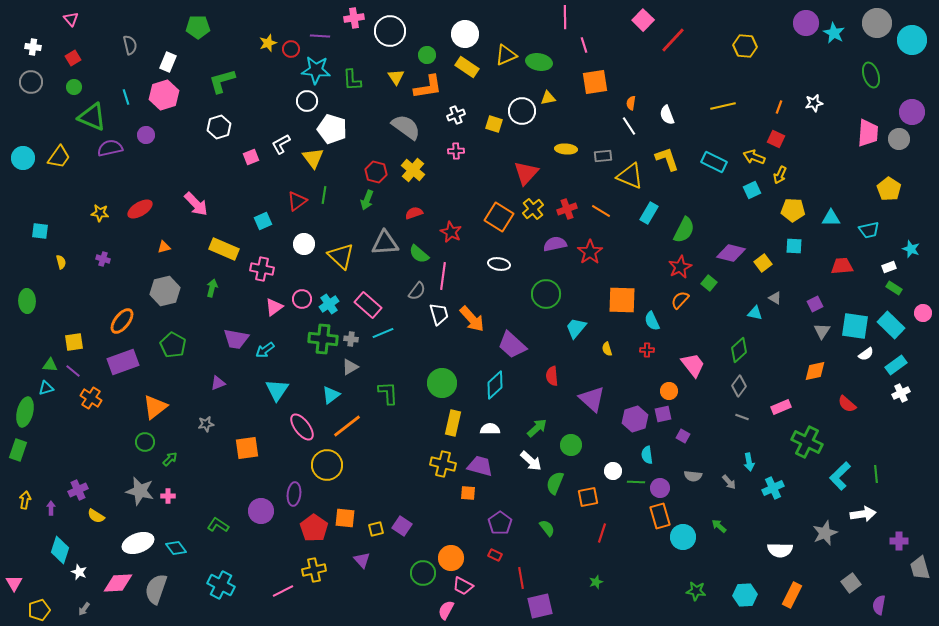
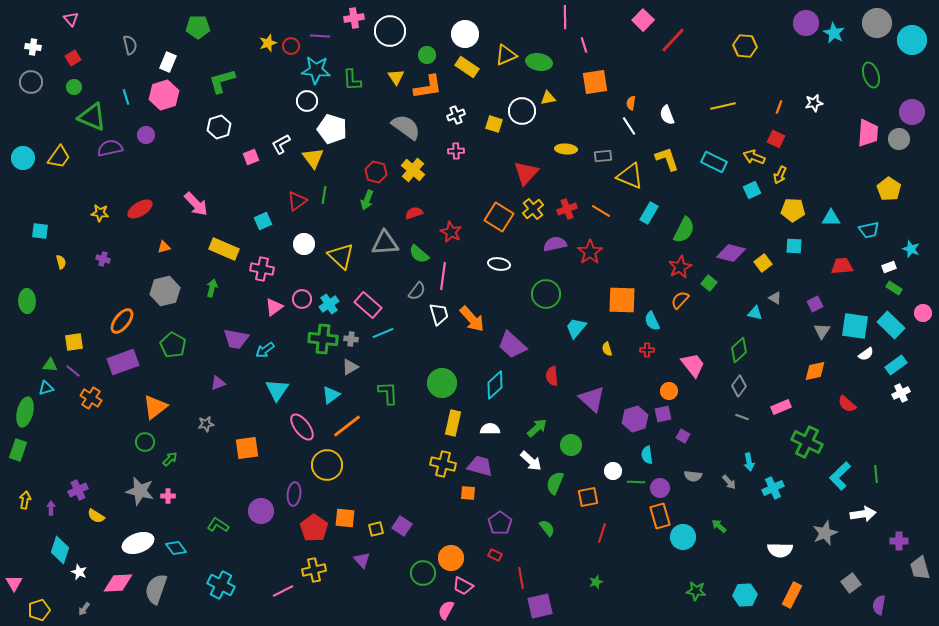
red circle at (291, 49): moved 3 px up
